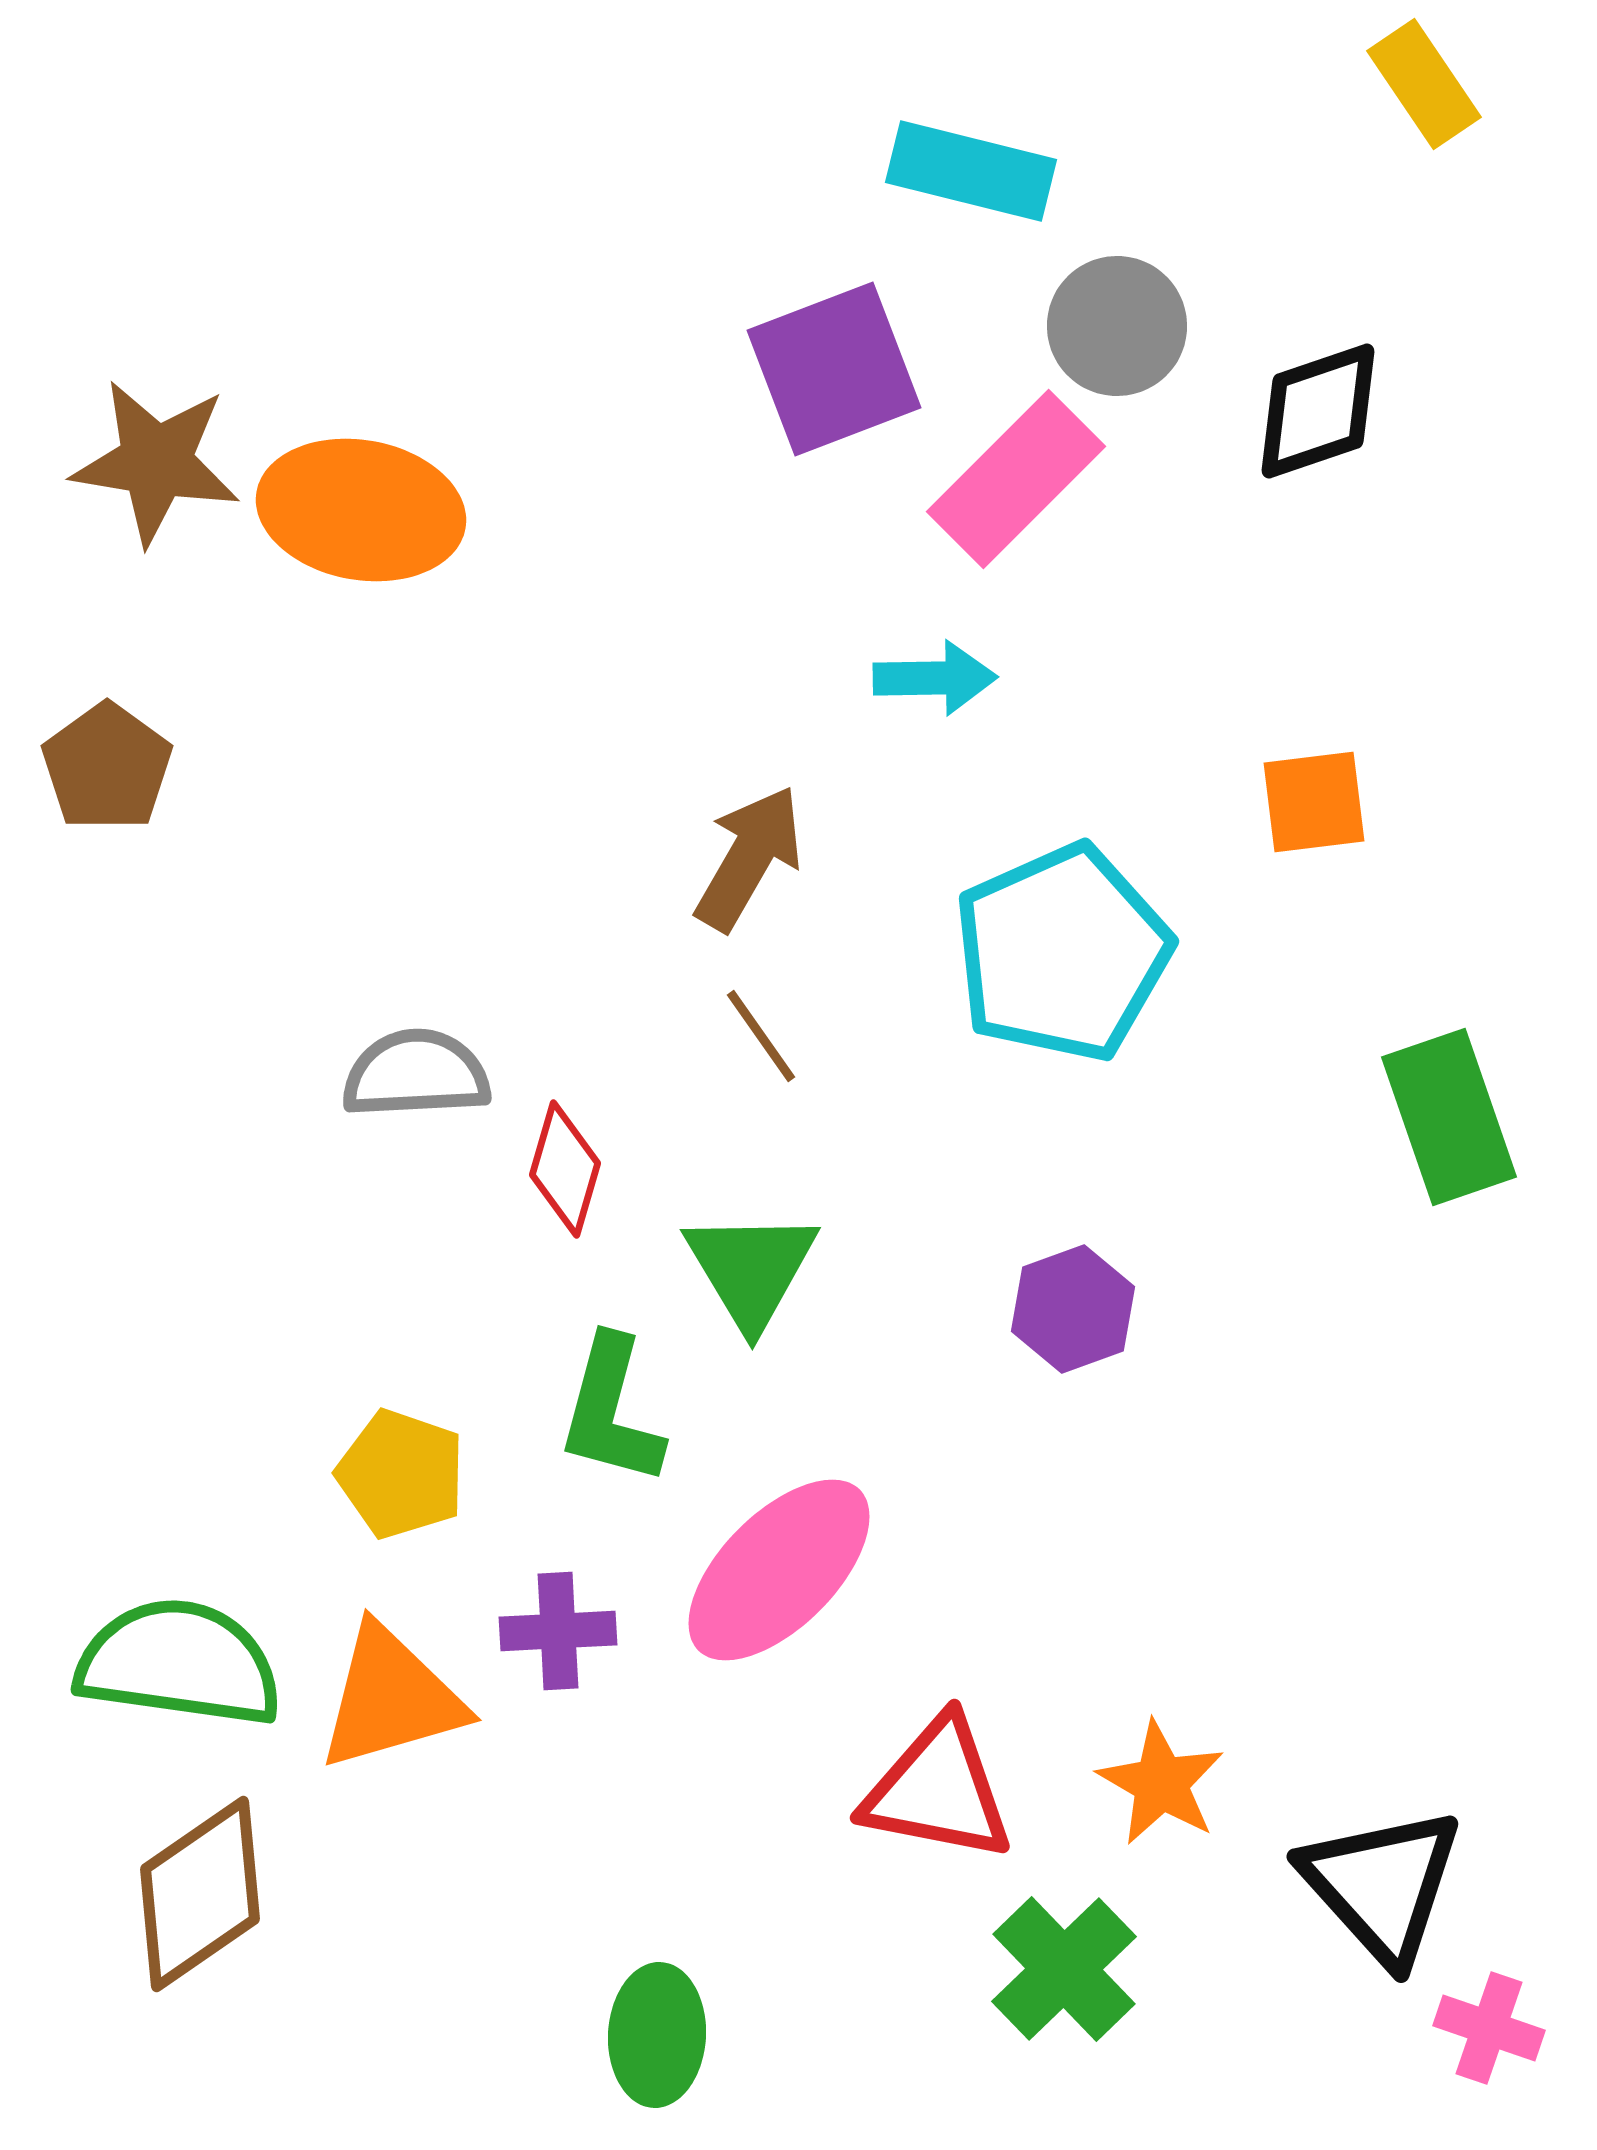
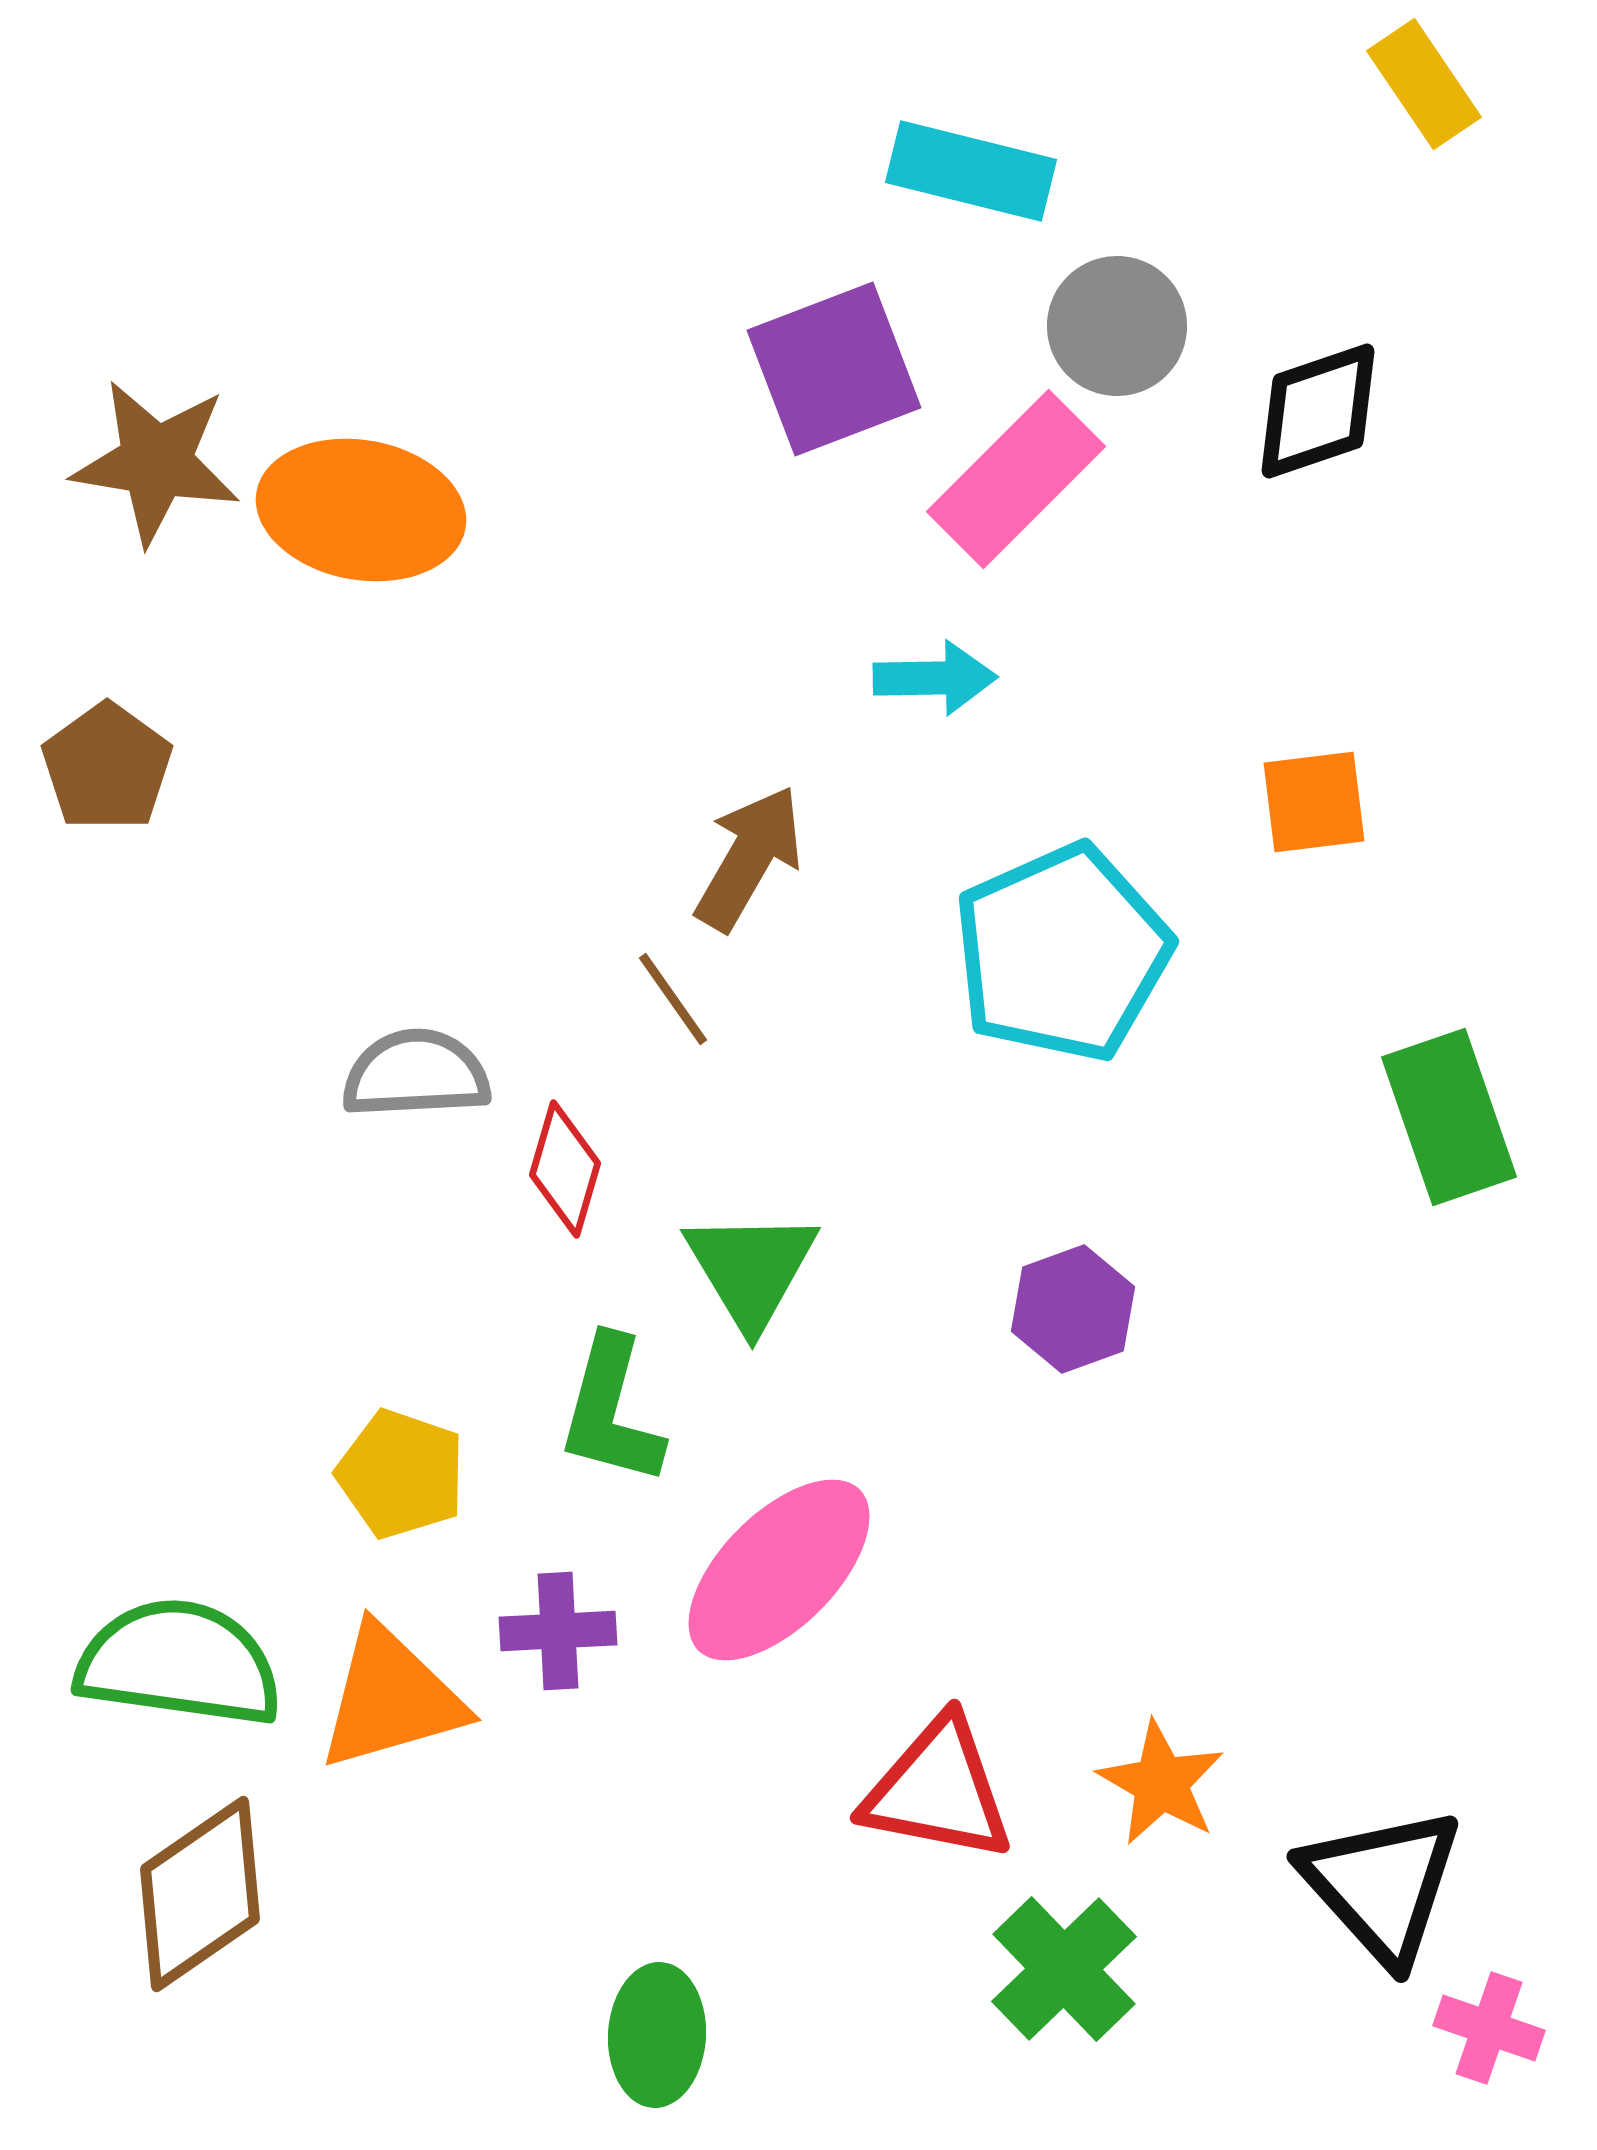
brown line: moved 88 px left, 37 px up
